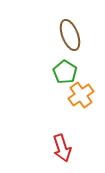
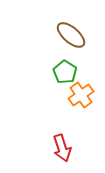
brown ellipse: moved 1 px right; rotated 28 degrees counterclockwise
